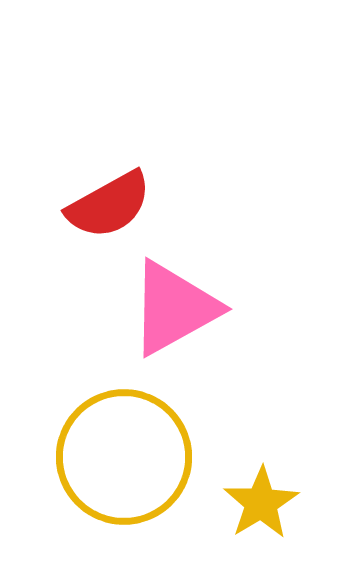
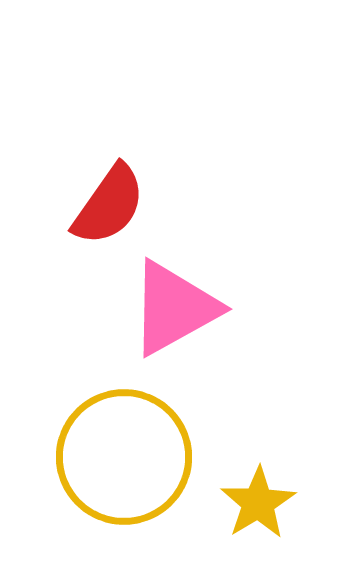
red semicircle: rotated 26 degrees counterclockwise
yellow star: moved 3 px left
